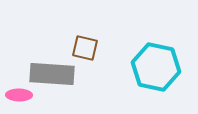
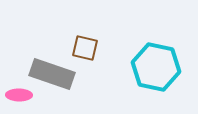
gray rectangle: rotated 15 degrees clockwise
